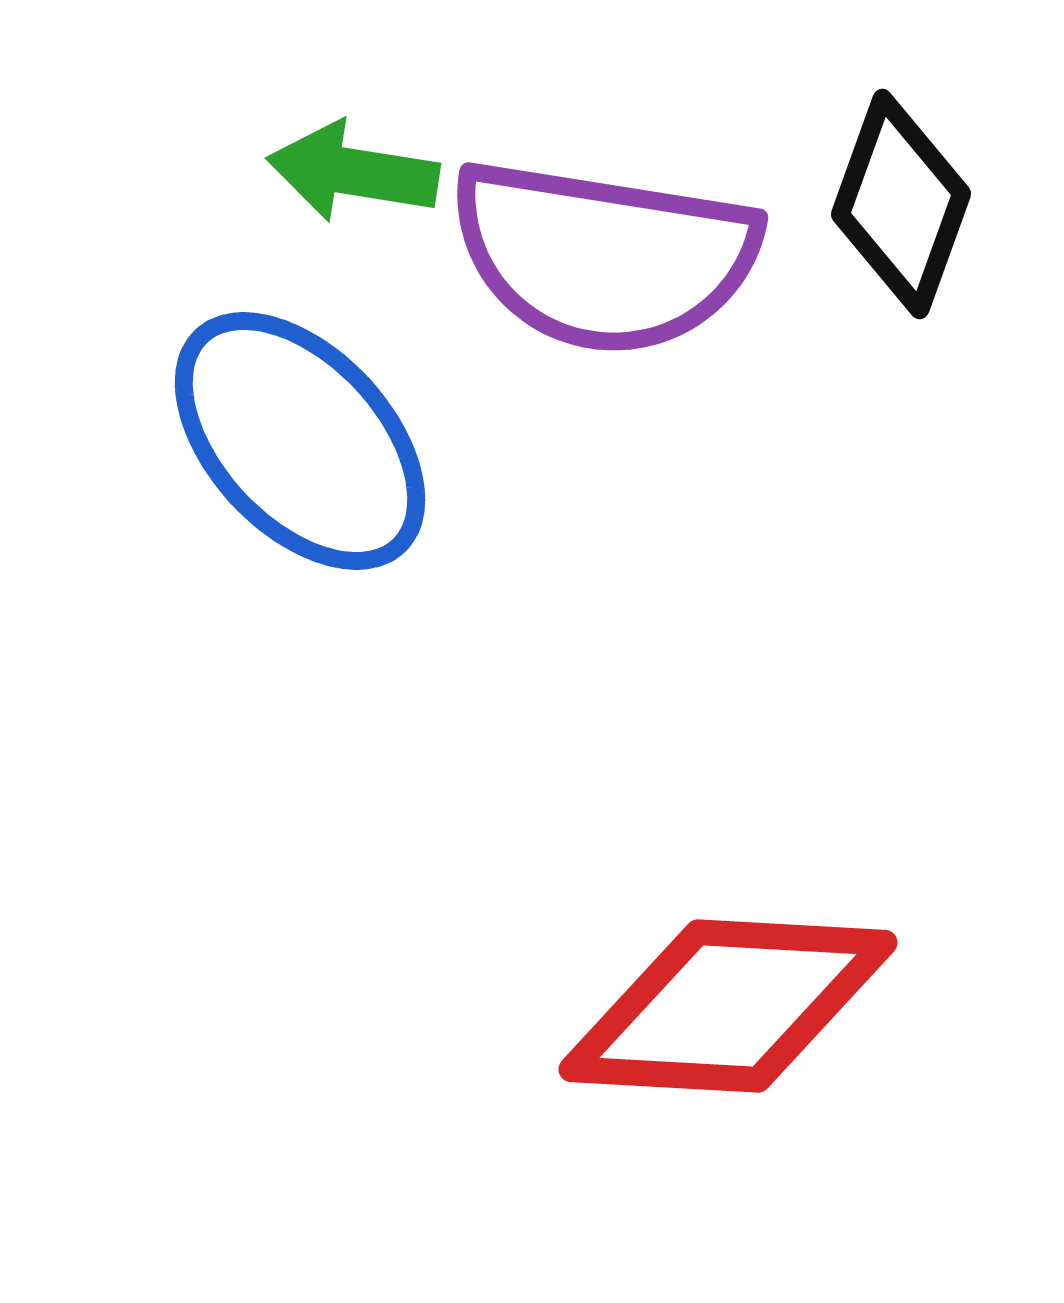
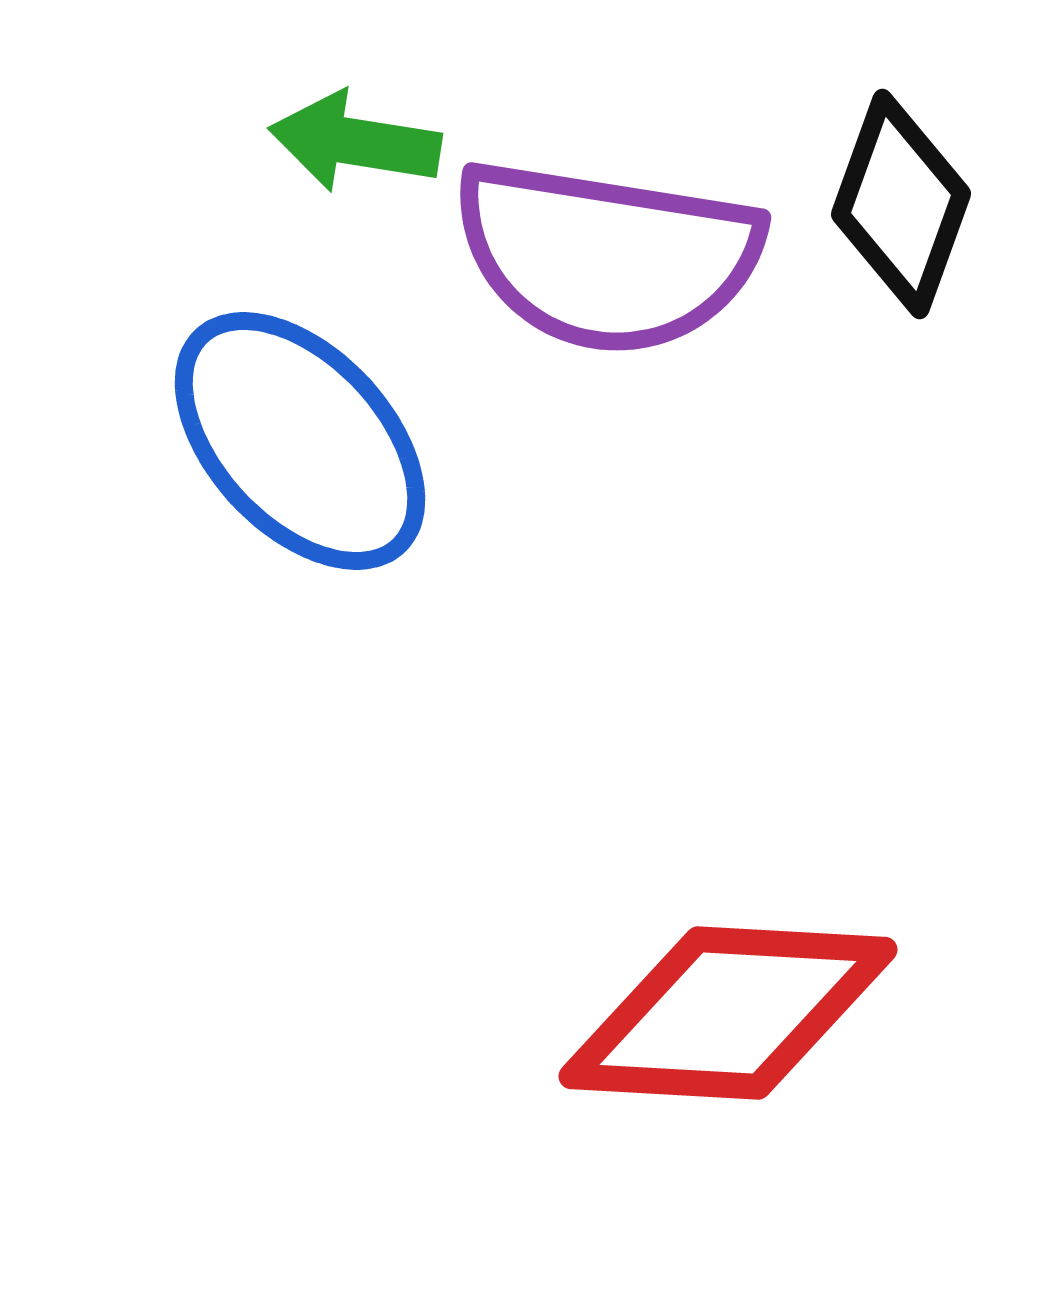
green arrow: moved 2 px right, 30 px up
purple semicircle: moved 3 px right
red diamond: moved 7 px down
